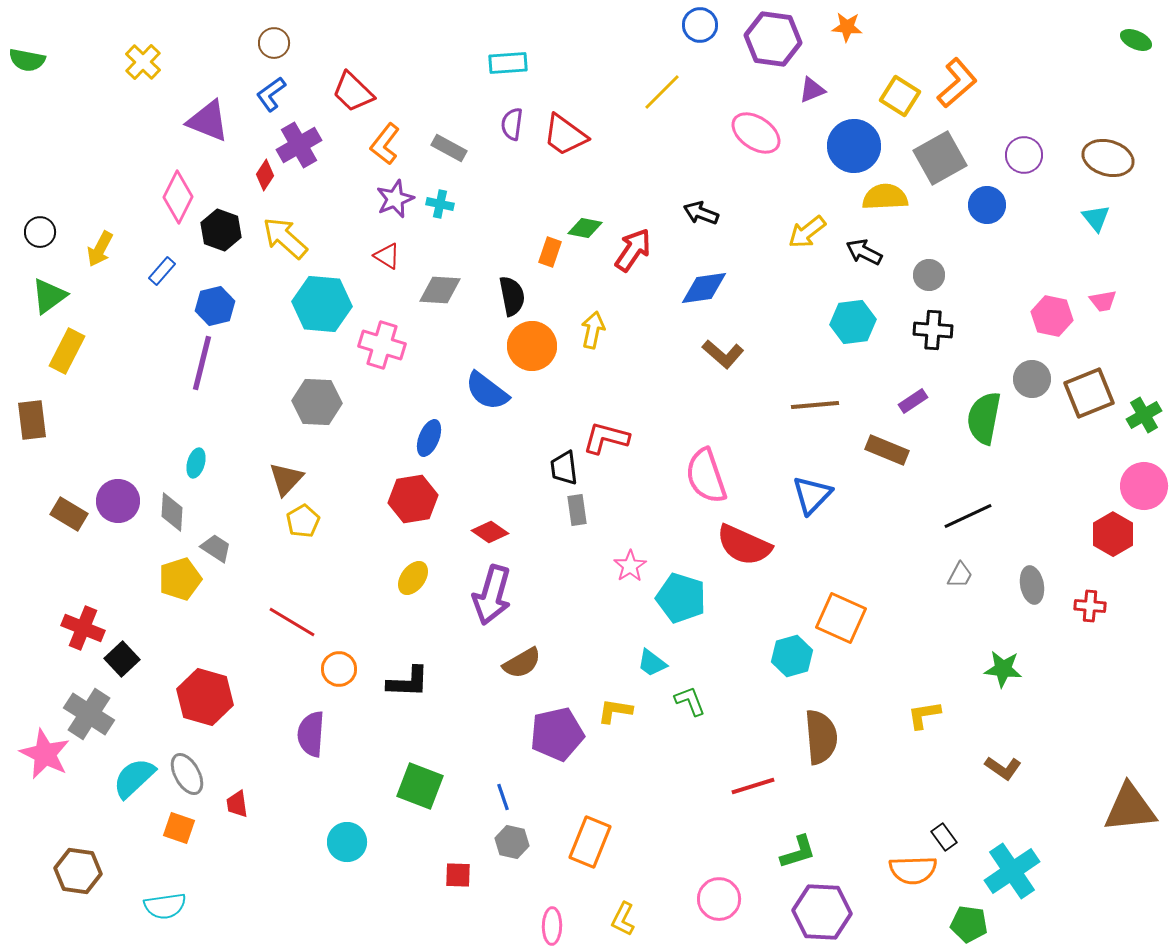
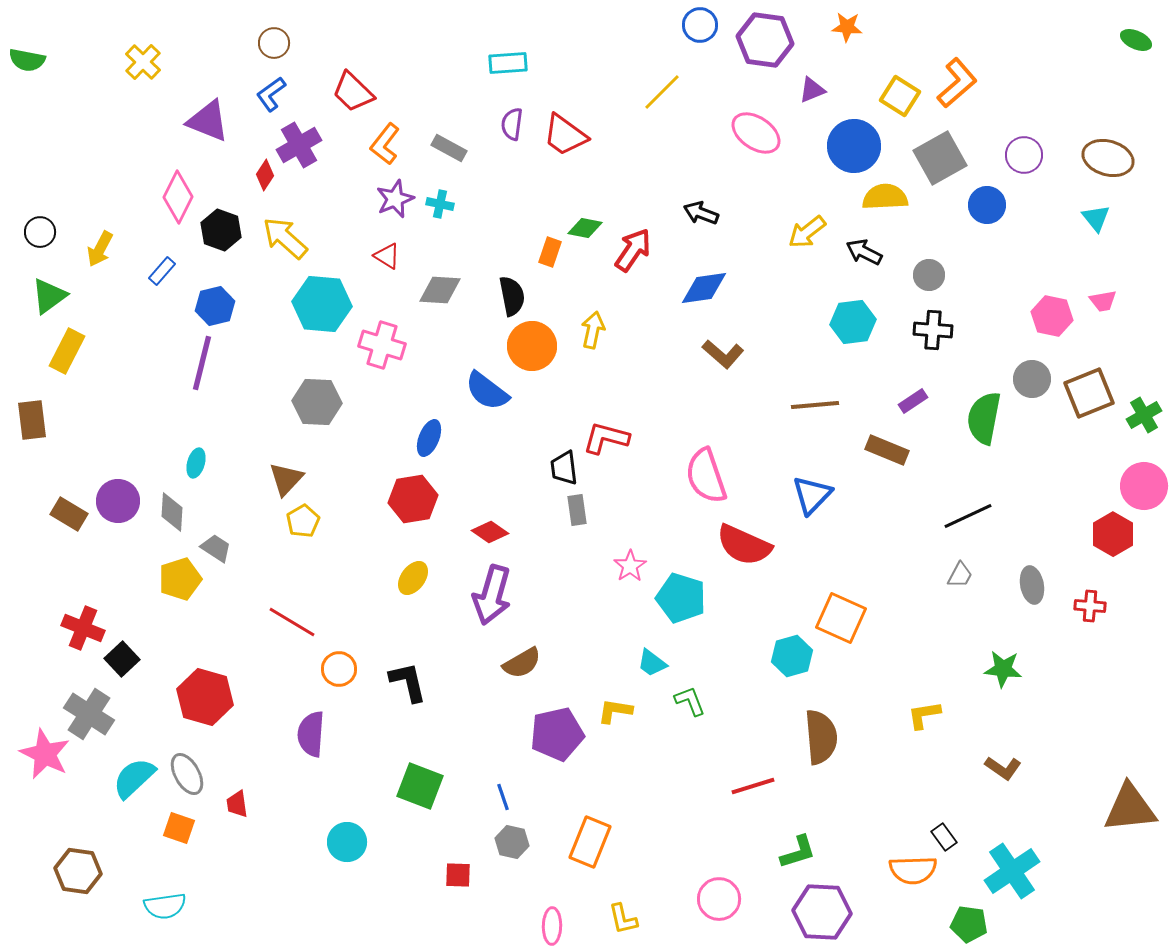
purple hexagon at (773, 39): moved 8 px left, 1 px down
black L-shape at (408, 682): rotated 105 degrees counterclockwise
yellow L-shape at (623, 919): rotated 40 degrees counterclockwise
